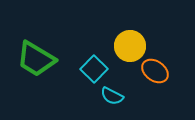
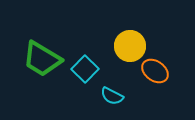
green trapezoid: moved 6 px right
cyan square: moved 9 px left
